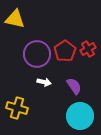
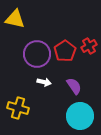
red cross: moved 1 px right, 3 px up
yellow cross: moved 1 px right
